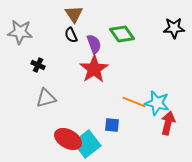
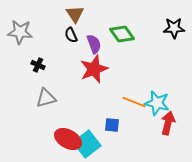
brown triangle: moved 1 px right
red star: rotated 12 degrees clockwise
